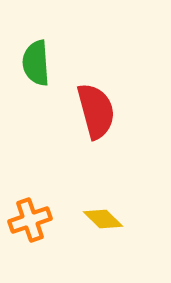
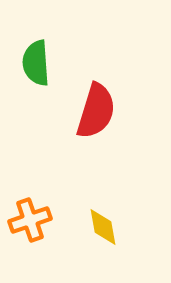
red semicircle: rotated 32 degrees clockwise
yellow diamond: moved 8 px down; rotated 36 degrees clockwise
